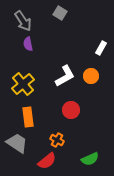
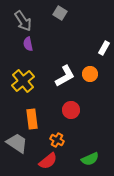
white rectangle: moved 3 px right
orange circle: moved 1 px left, 2 px up
yellow cross: moved 3 px up
orange rectangle: moved 4 px right, 2 px down
red semicircle: moved 1 px right
